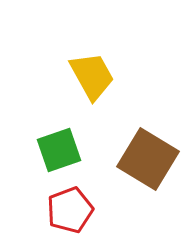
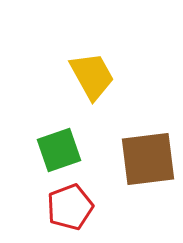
brown square: rotated 38 degrees counterclockwise
red pentagon: moved 3 px up
